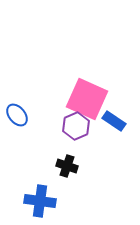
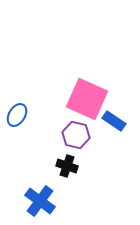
blue ellipse: rotated 70 degrees clockwise
purple hexagon: moved 9 px down; rotated 24 degrees counterclockwise
blue cross: rotated 28 degrees clockwise
